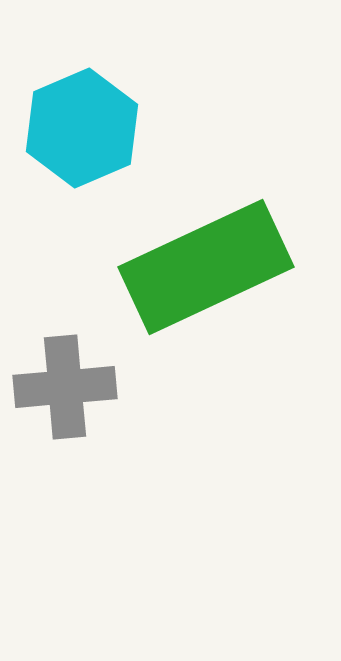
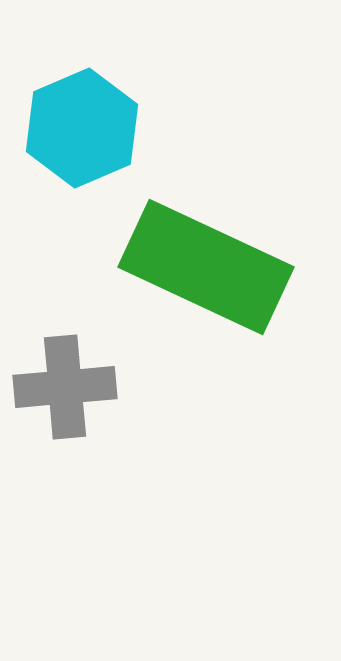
green rectangle: rotated 50 degrees clockwise
